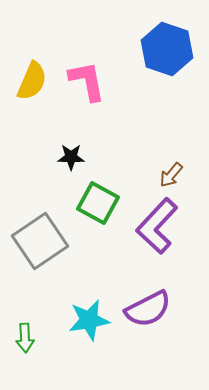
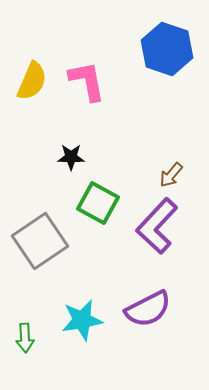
cyan star: moved 7 px left
